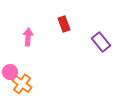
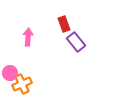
purple rectangle: moved 25 px left
pink circle: moved 1 px down
orange cross: rotated 30 degrees clockwise
